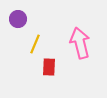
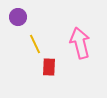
purple circle: moved 2 px up
yellow line: rotated 48 degrees counterclockwise
